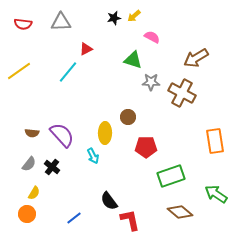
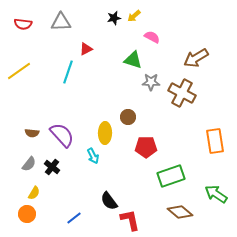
cyan line: rotated 20 degrees counterclockwise
